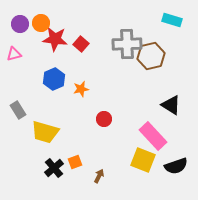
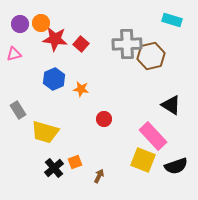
orange star: rotated 21 degrees clockwise
